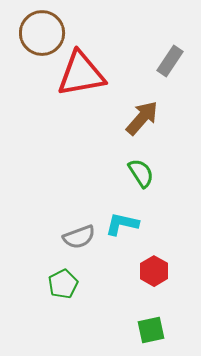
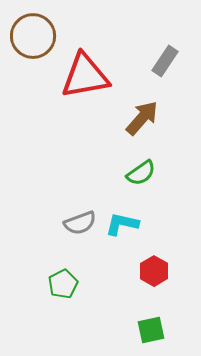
brown circle: moved 9 px left, 3 px down
gray rectangle: moved 5 px left
red triangle: moved 4 px right, 2 px down
green semicircle: rotated 88 degrees clockwise
gray semicircle: moved 1 px right, 14 px up
